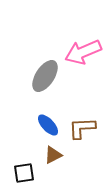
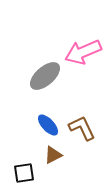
gray ellipse: rotated 16 degrees clockwise
brown L-shape: rotated 68 degrees clockwise
